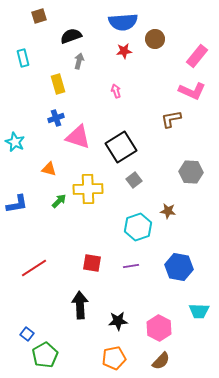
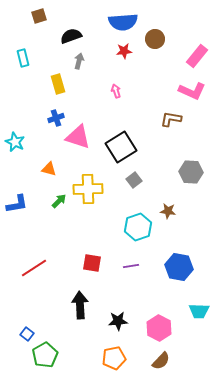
brown L-shape: rotated 20 degrees clockwise
